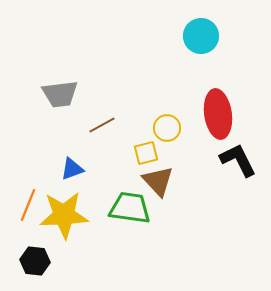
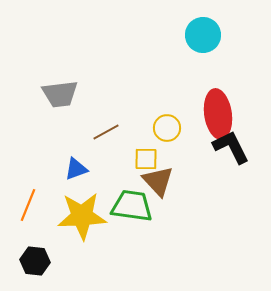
cyan circle: moved 2 px right, 1 px up
brown line: moved 4 px right, 7 px down
yellow square: moved 6 px down; rotated 15 degrees clockwise
black L-shape: moved 7 px left, 13 px up
blue triangle: moved 4 px right
green trapezoid: moved 2 px right, 2 px up
yellow star: moved 18 px right, 1 px down
